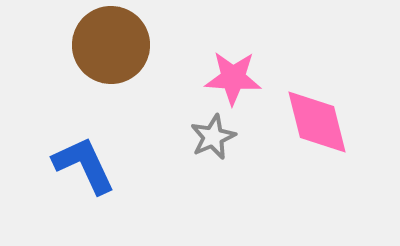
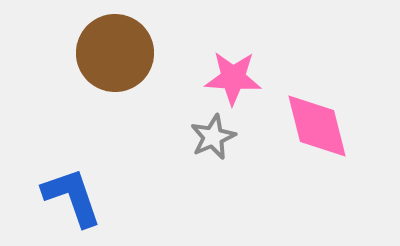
brown circle: moved 4 px right, 8 px down
pink diamond: moved 4 px down
blue L-shape: moved 12 px left, 32 px down; rotated 6 degrees clockwise
